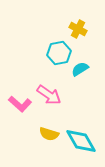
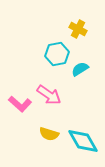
cyan hexagon: moved 2 px left, 1 px down
cyan diamond: moved 2 px right
